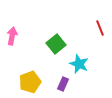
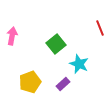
purple rectangle: rotated 24 degrees clockwise
